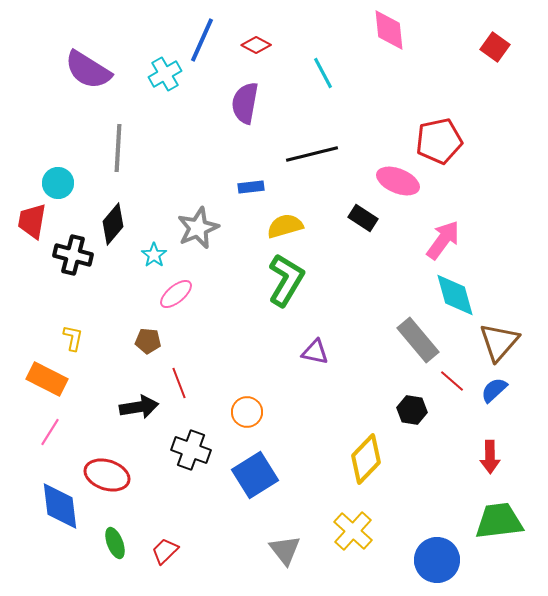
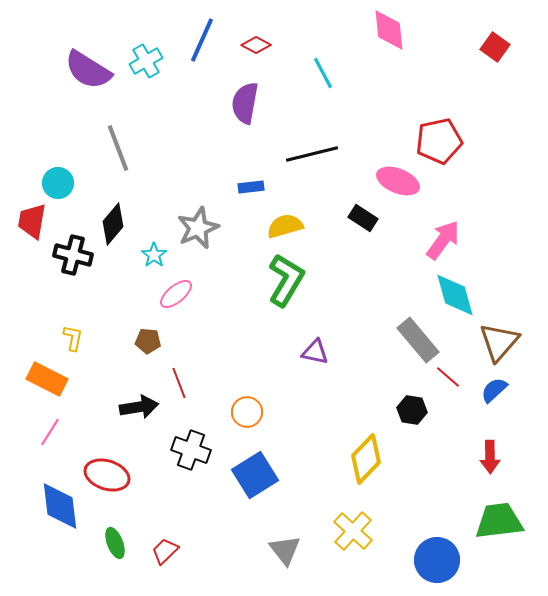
cyan cross at (165, 74): moved 19 px left, 13 px up
gray line at (118, 148): rotated 24 degrees counterclockwise
red line at (452, 381): moved 4 px left, 4 px up
